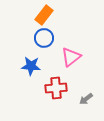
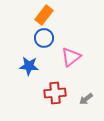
blue star: moved 2 px left
red cross: moved 1 px left, 5 px down
